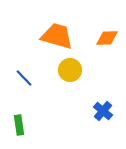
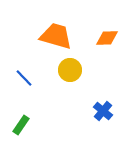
orange trapezoid: moved 1 px left
green rectangle: moved 2 px right; rotated 42 degrees clockwise
